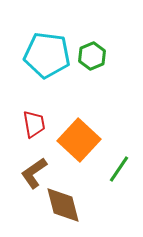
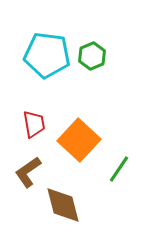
brown L-shape: moved 6 px left, 1 px up
